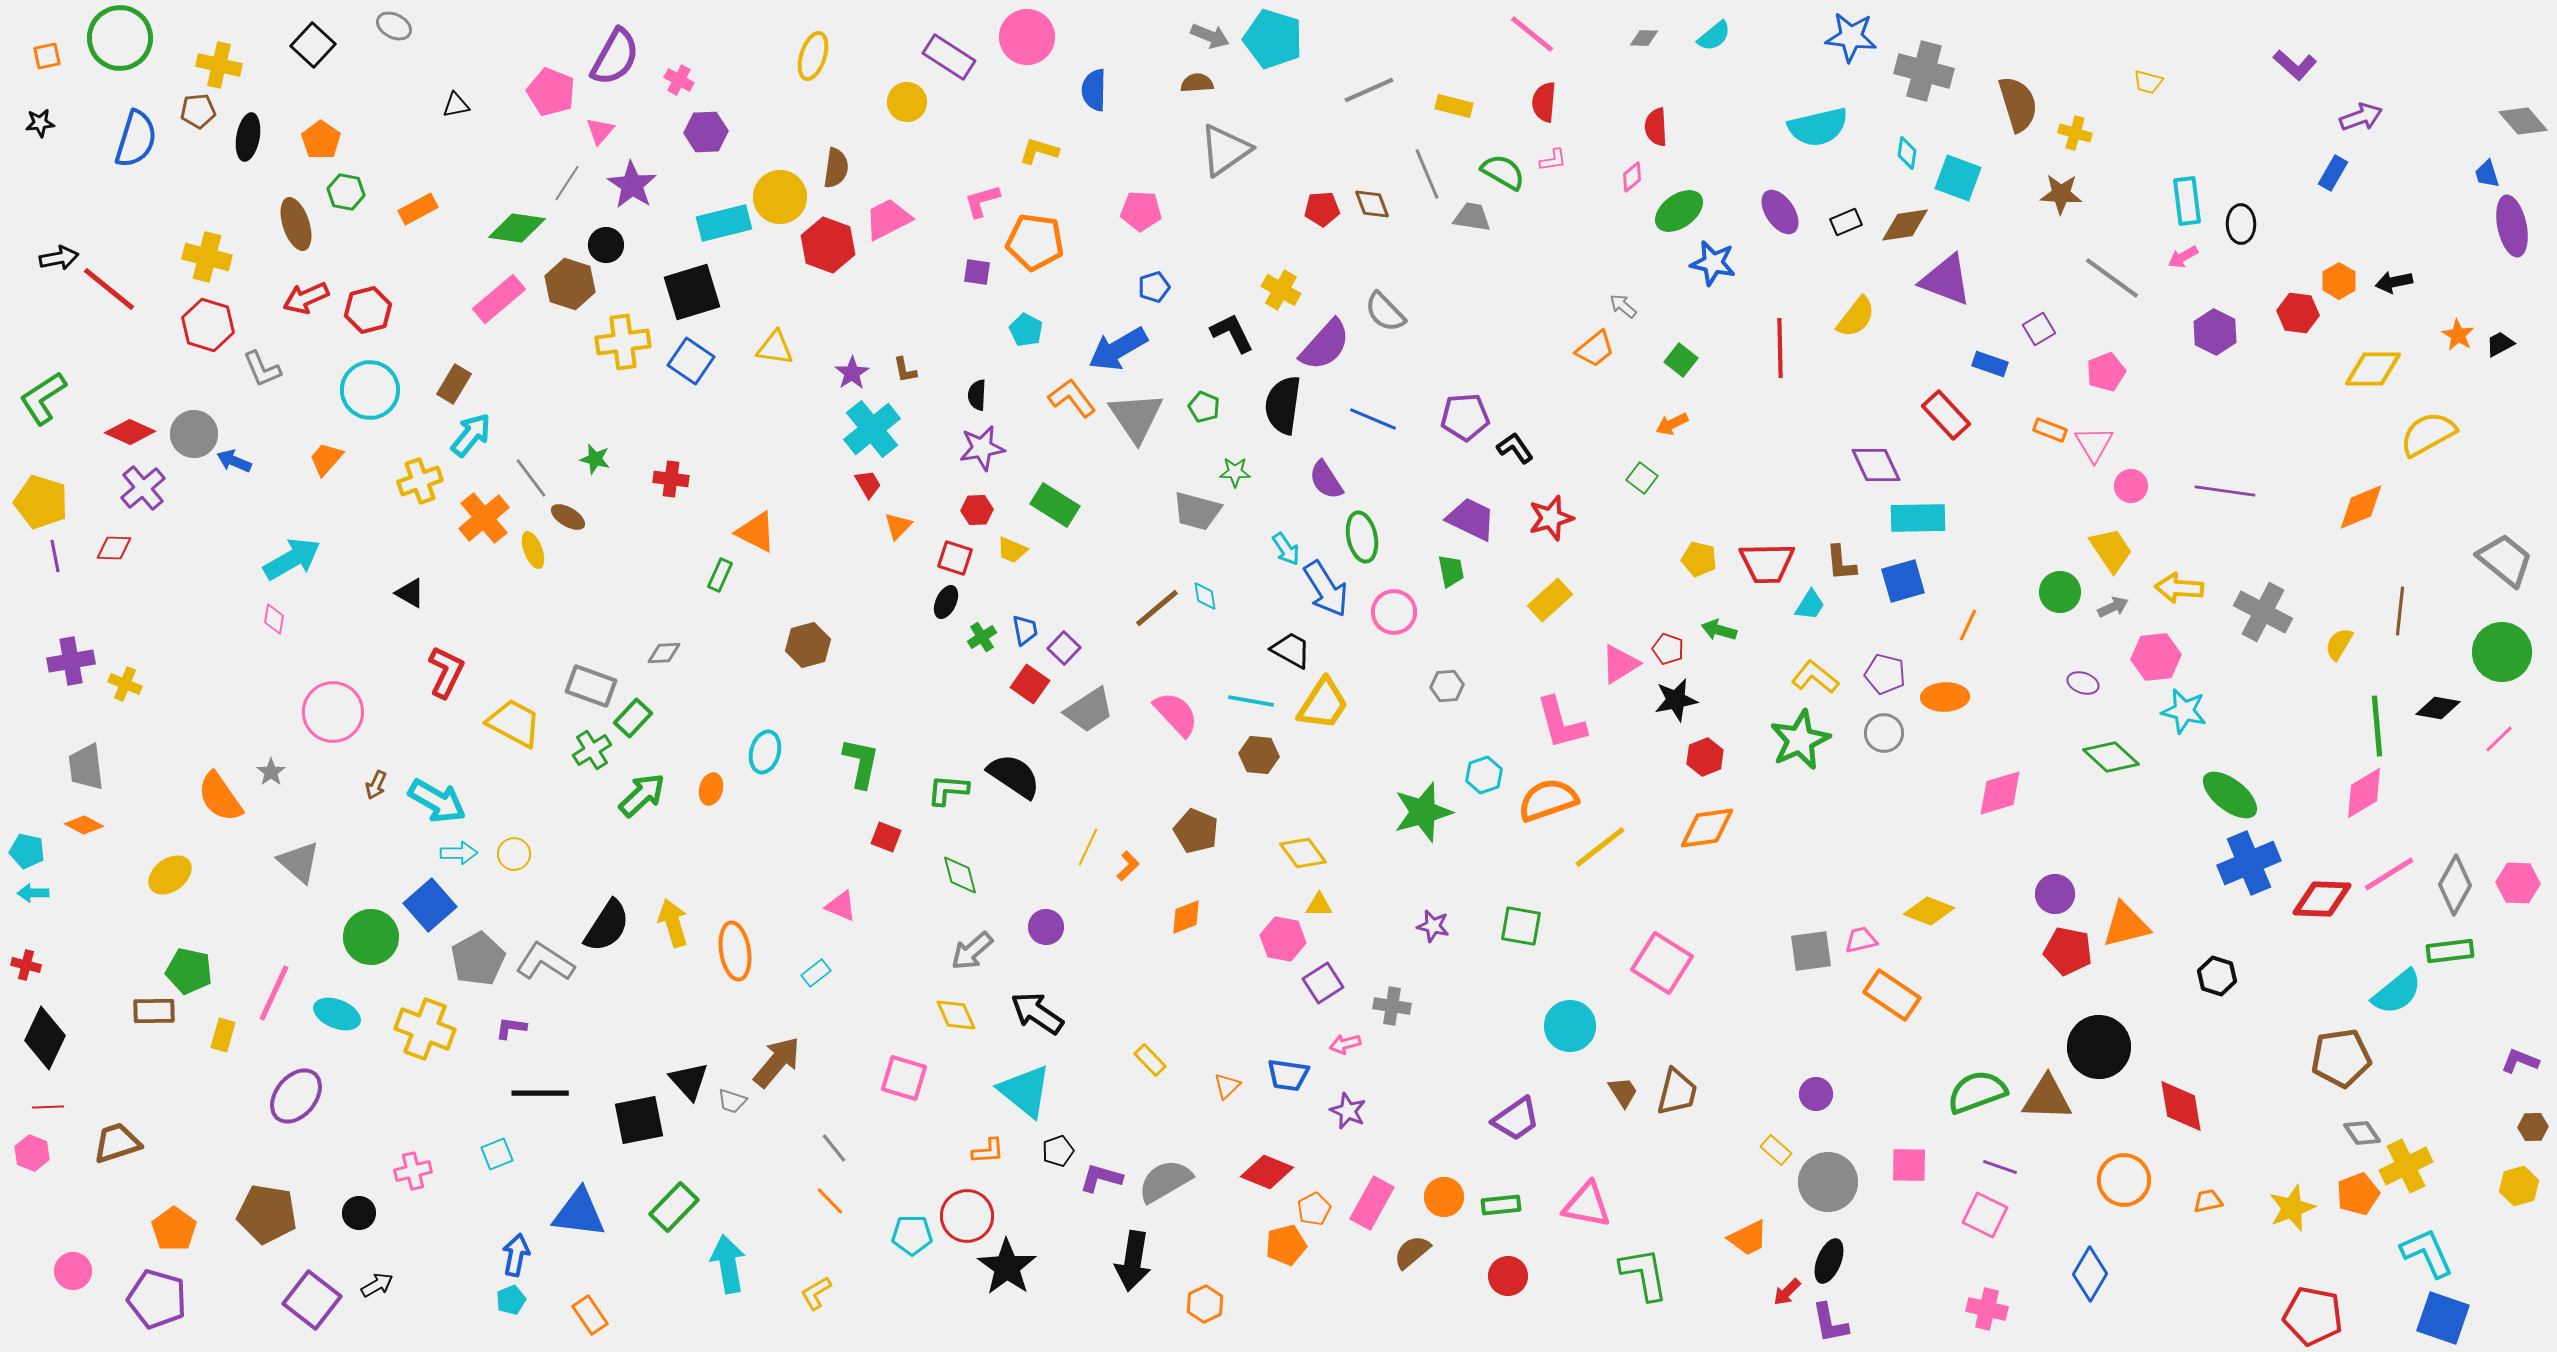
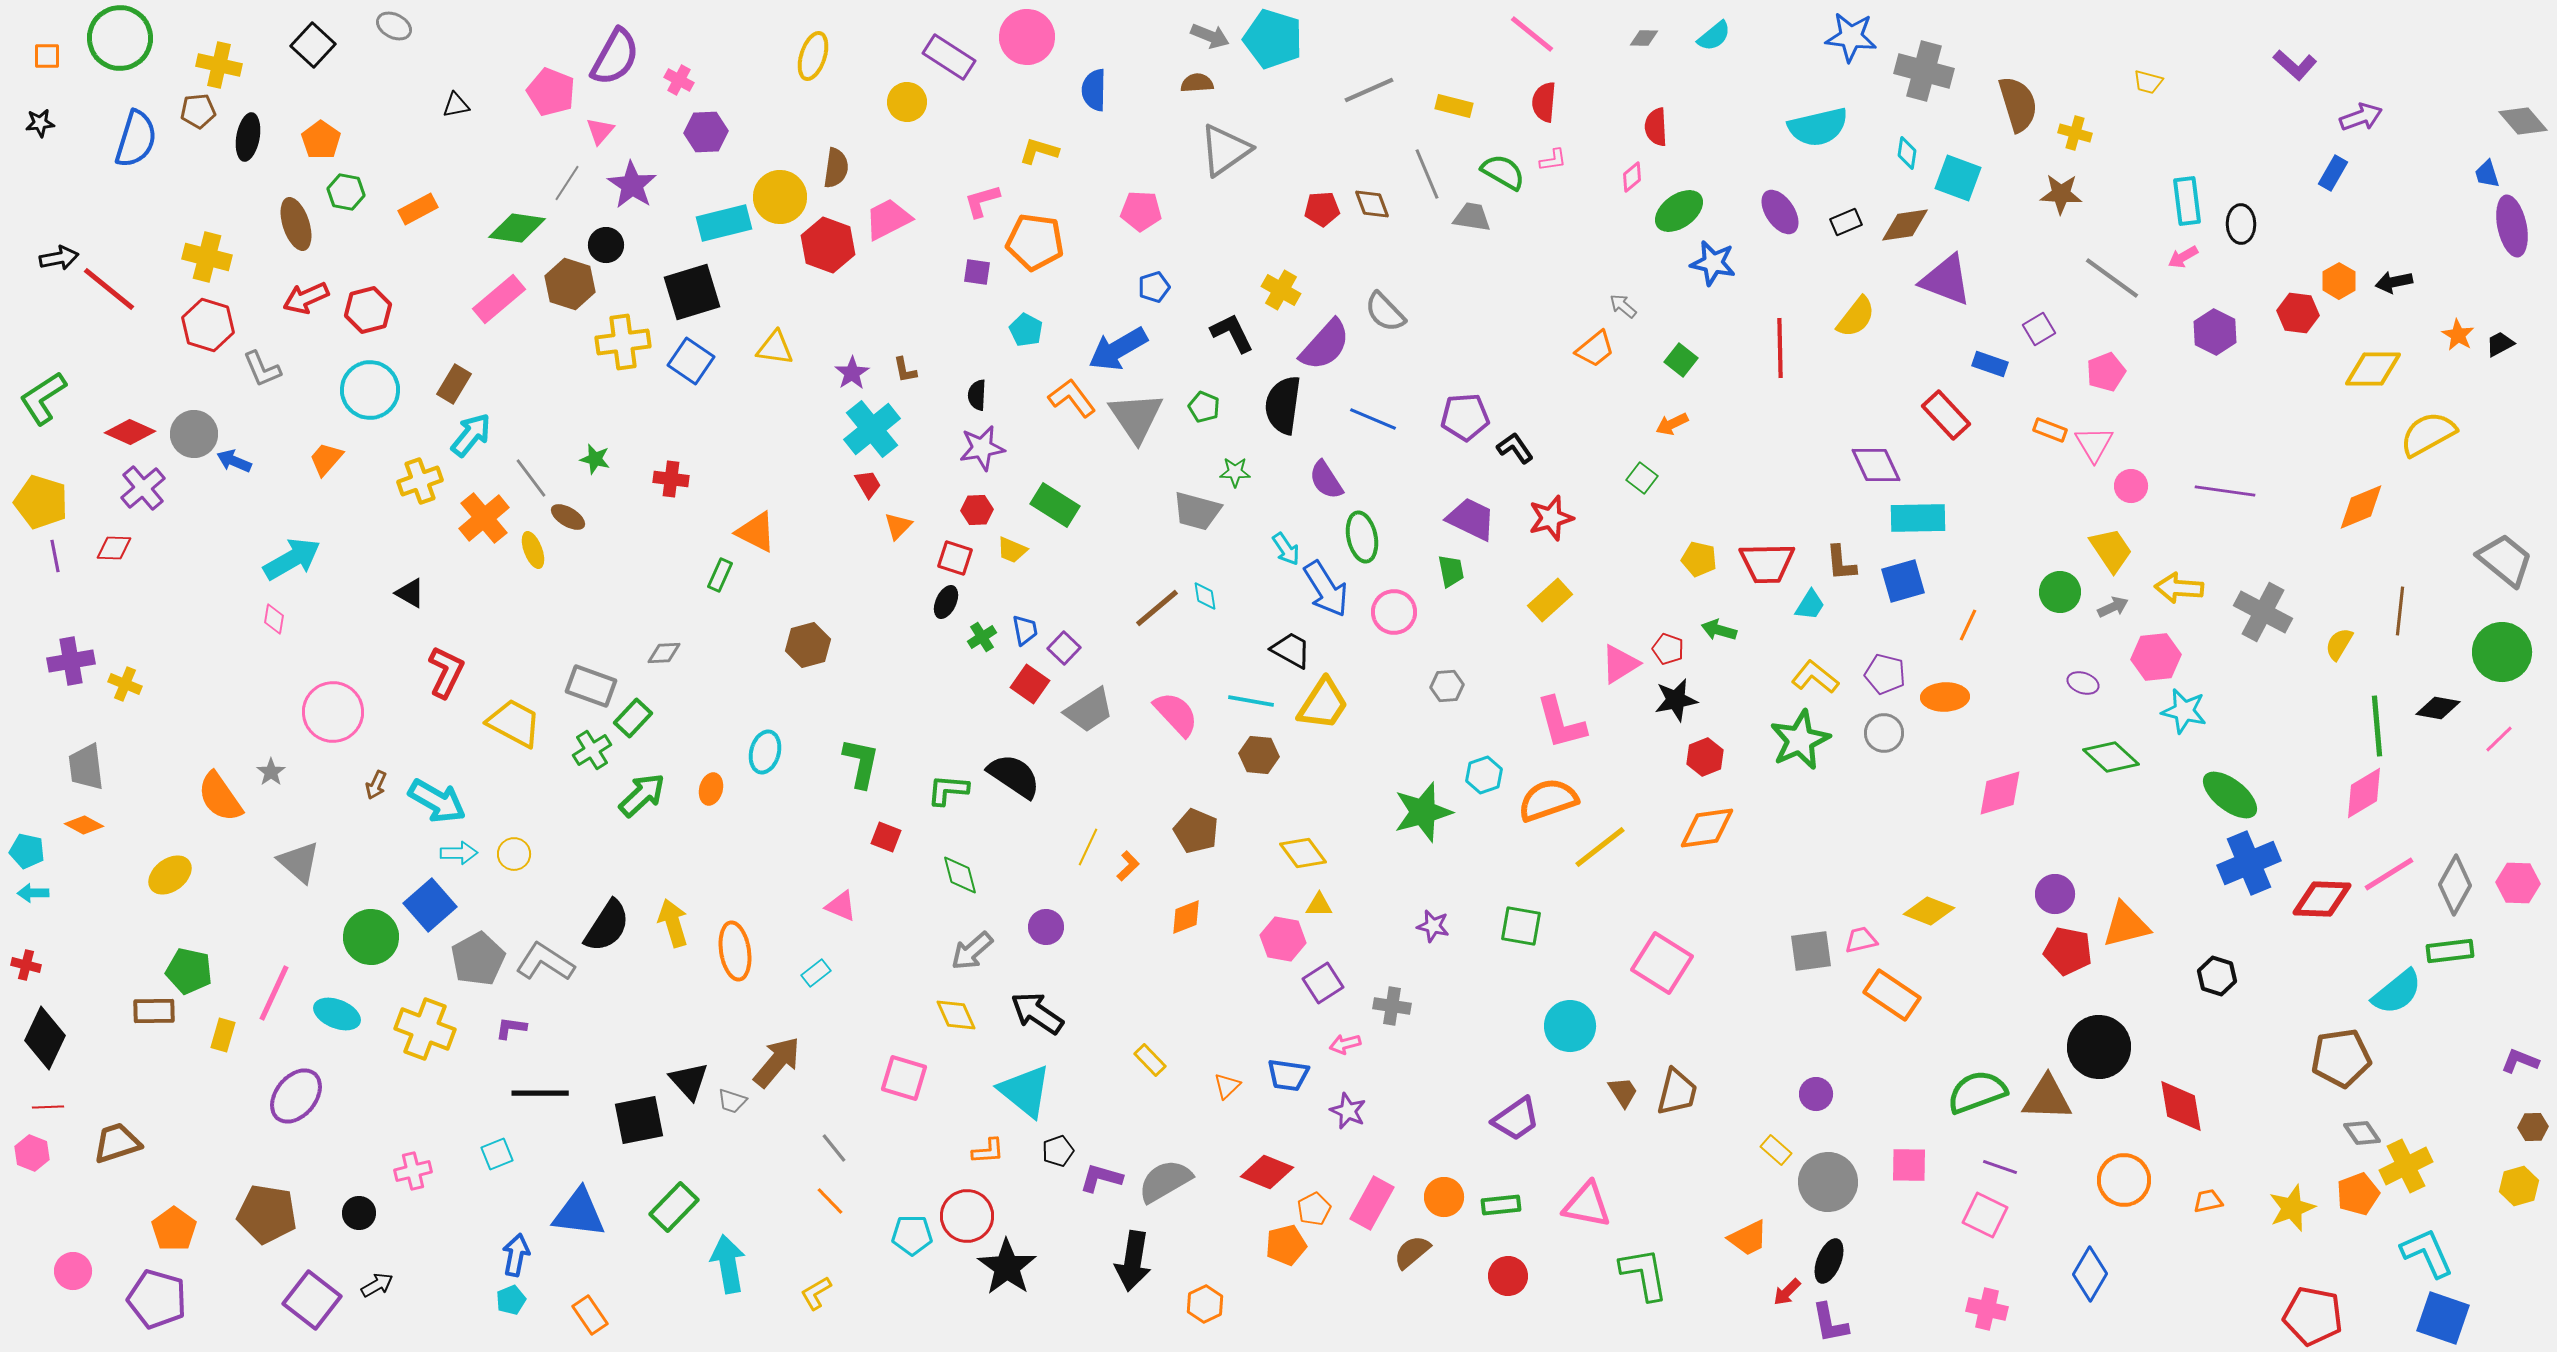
orange square at (47, 56): rotated 12 degrees clockwise
